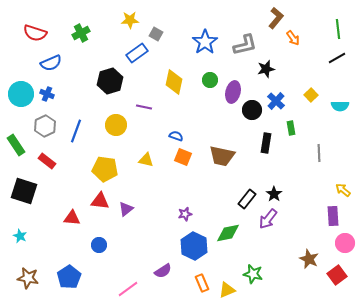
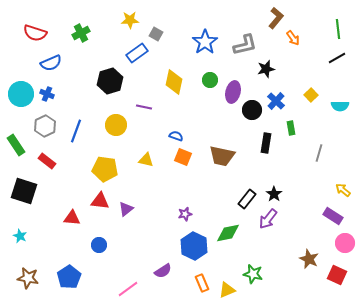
gray line at (319, 153): rotated 18 degrees clockwise
purple rectangle at (333, 216): rotated 54 degrees counterclockwise
red square at (337, 275): rotated 30 degrees counterclockwise
